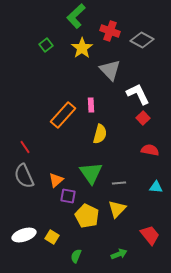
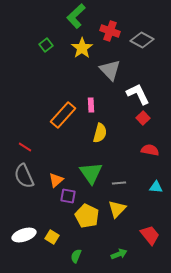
yellow semicircle: moved 1 px up
red line: rotated 24 degrees counterclockwise
